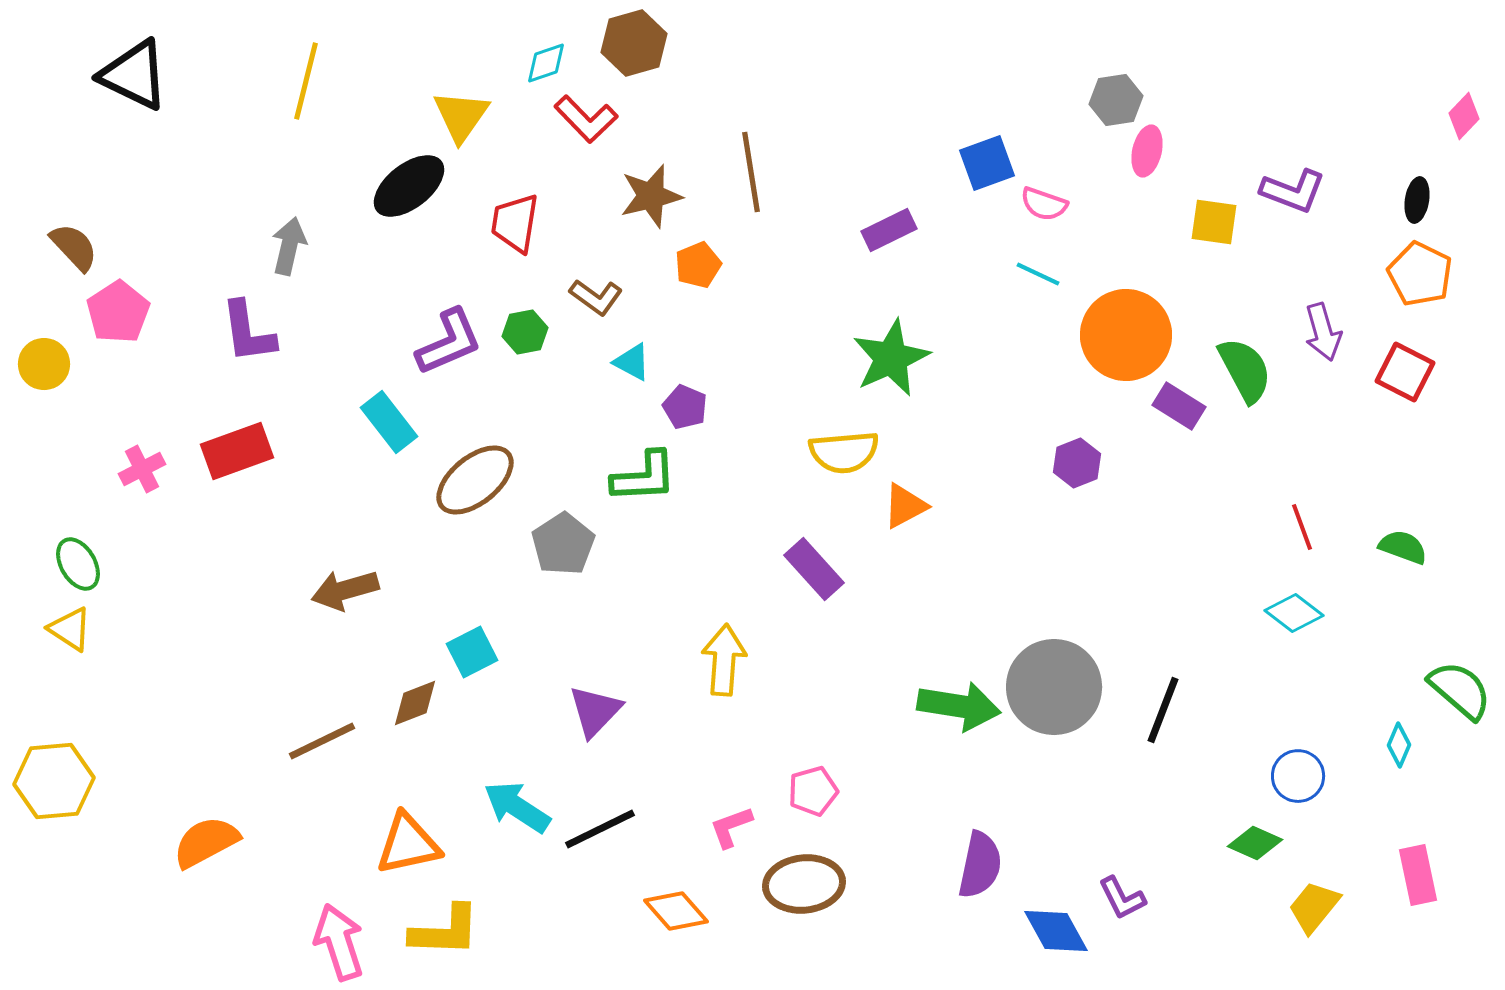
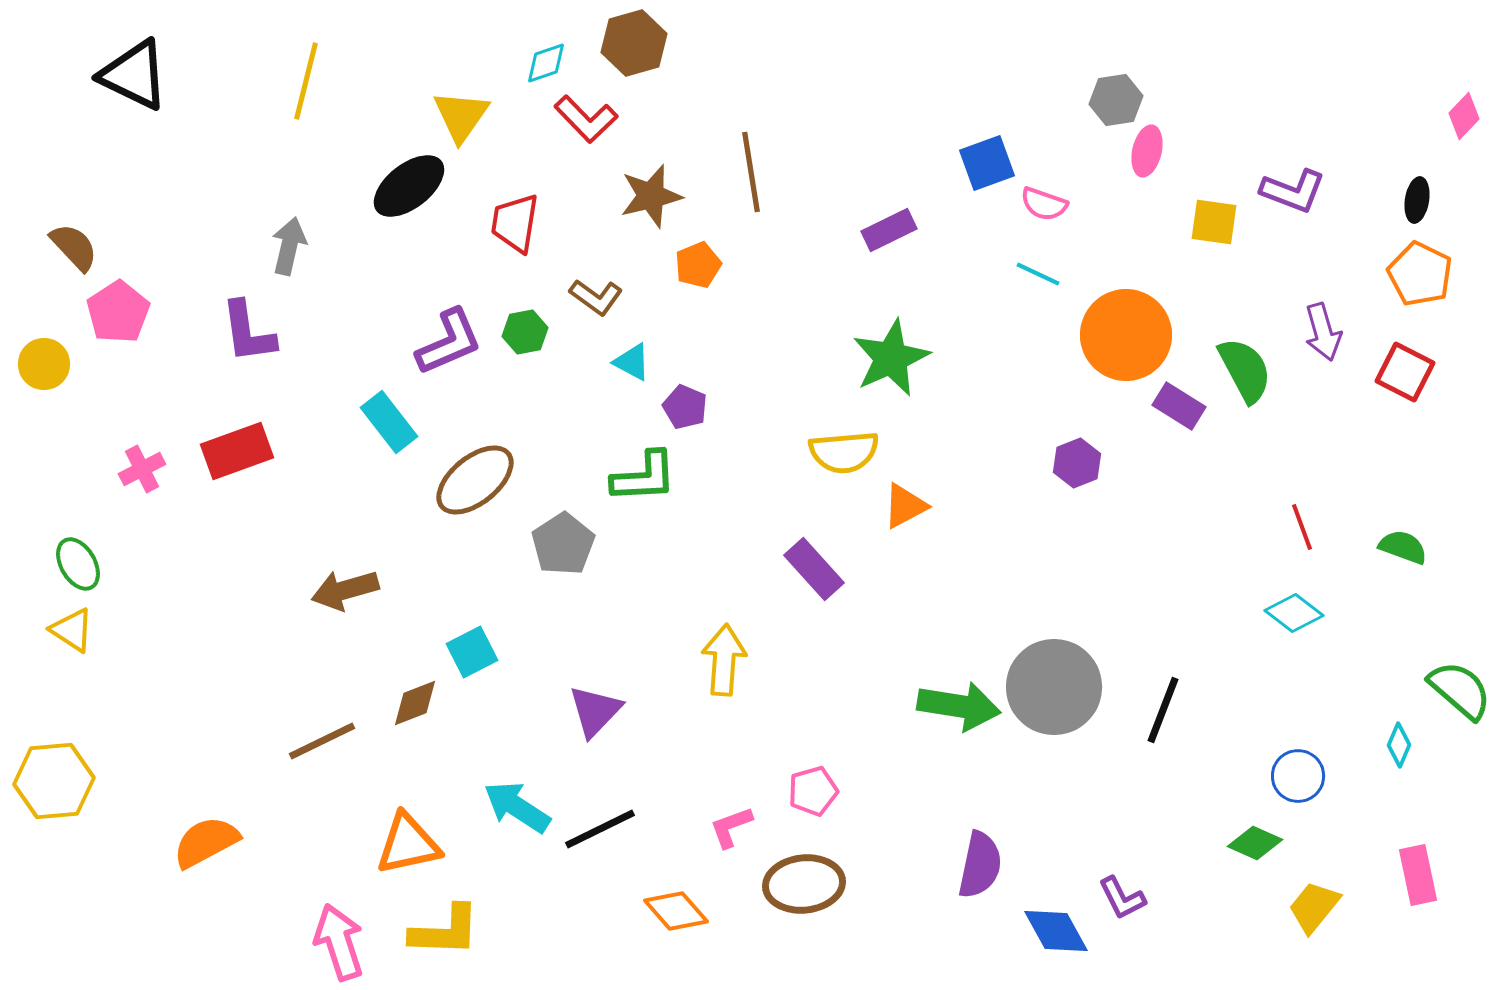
yellow triangle at (70, 629): moved 2 px right, 1 px down
